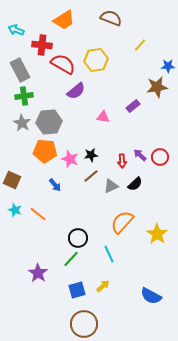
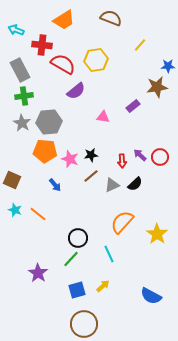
gray triangle: moved 1 px right, 1 px up
